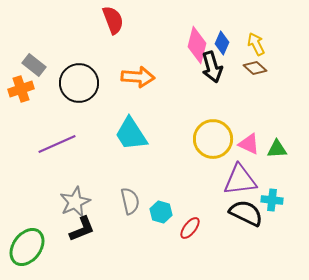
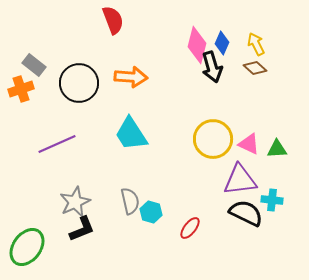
orange arrow: moved 7 px left
cyan hexagon: moved 10 px left
